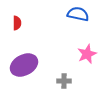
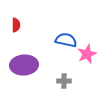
blue semicircle: moved 12 px left, 26 px down
red semicircle: moved 1 px left, 2 px down
purple ellipse: rotated 24 degrees clockwise
